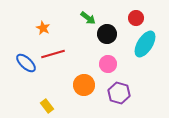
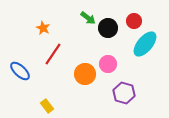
red circle: moved 2 px left, 3 px down
black circle: moved 1 px right, 6 px up
cyan ellipse: rotated 8 degrees clockwise
red line: rotated 40 degrees counterclockwise
blue ellipse: moved 6 px left, 8 px down
orange circle: moved 1 px right, 11 px up
purple hexagon: moved 5 px right
